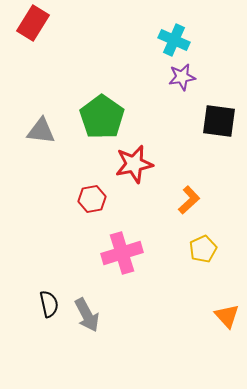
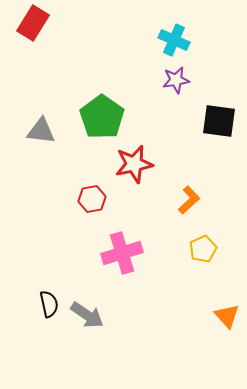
purple star: moved 6 px left, 3 px down
gray arrow: rotated 28 degrees counterclockwise
